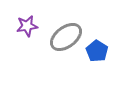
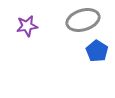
gray ellipse: moved 17 px right, 17 px up; rotated 20 degrees clockwise
